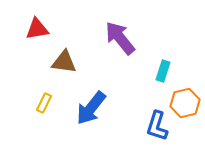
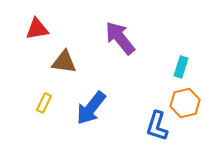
cyan rectangle: moved 18 px right, 4 px up
